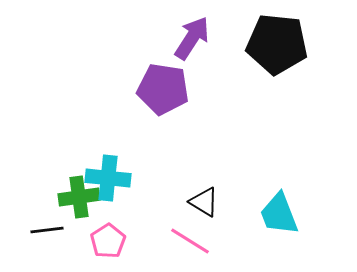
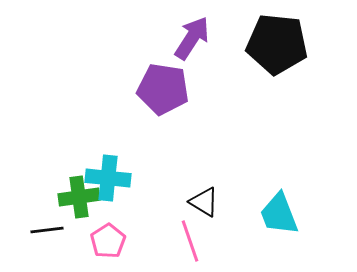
pink line: rotated 39 degrees clockwise
